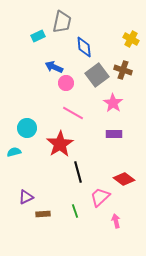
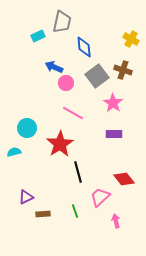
gray square: moved 1 px down
red diamond: rotated 15 degrees clockwise
